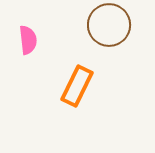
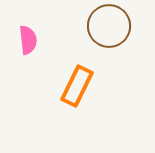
brown circle: moved 1 px down
